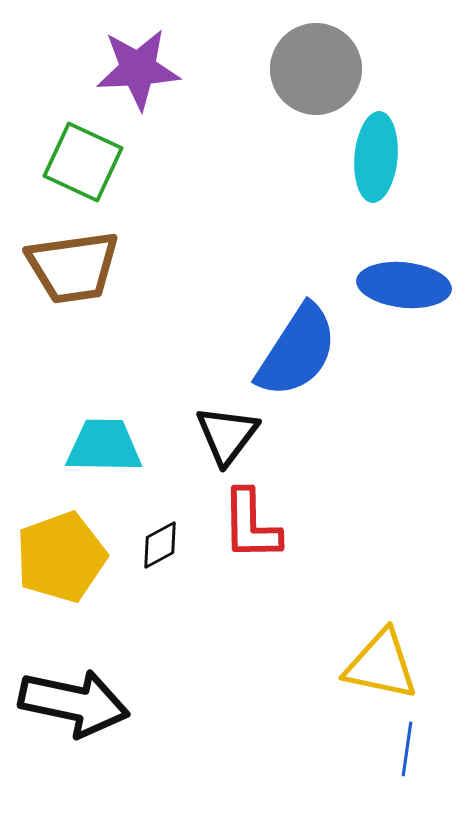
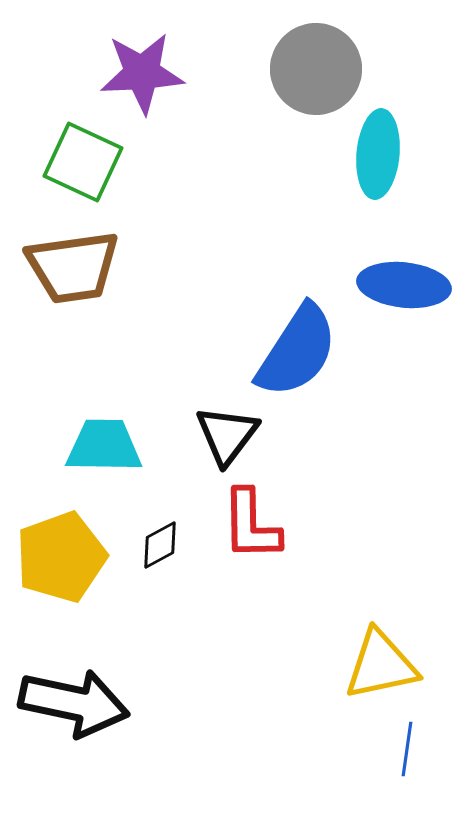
purple star: moved 4 px right, 4 px down
cyan ellipse: moved 2 px right, 3 px up
yellow triangle: rotated 24 degrees counterclockwise
